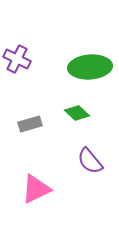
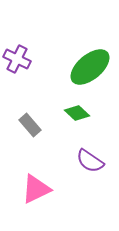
green ellipse: rotated 36 degrees counterclockwise
gray rectangle: moved 1 px down; rotated 65 degrees clockwise
purple semicircle: rotated 16 degrees counterclockwise
